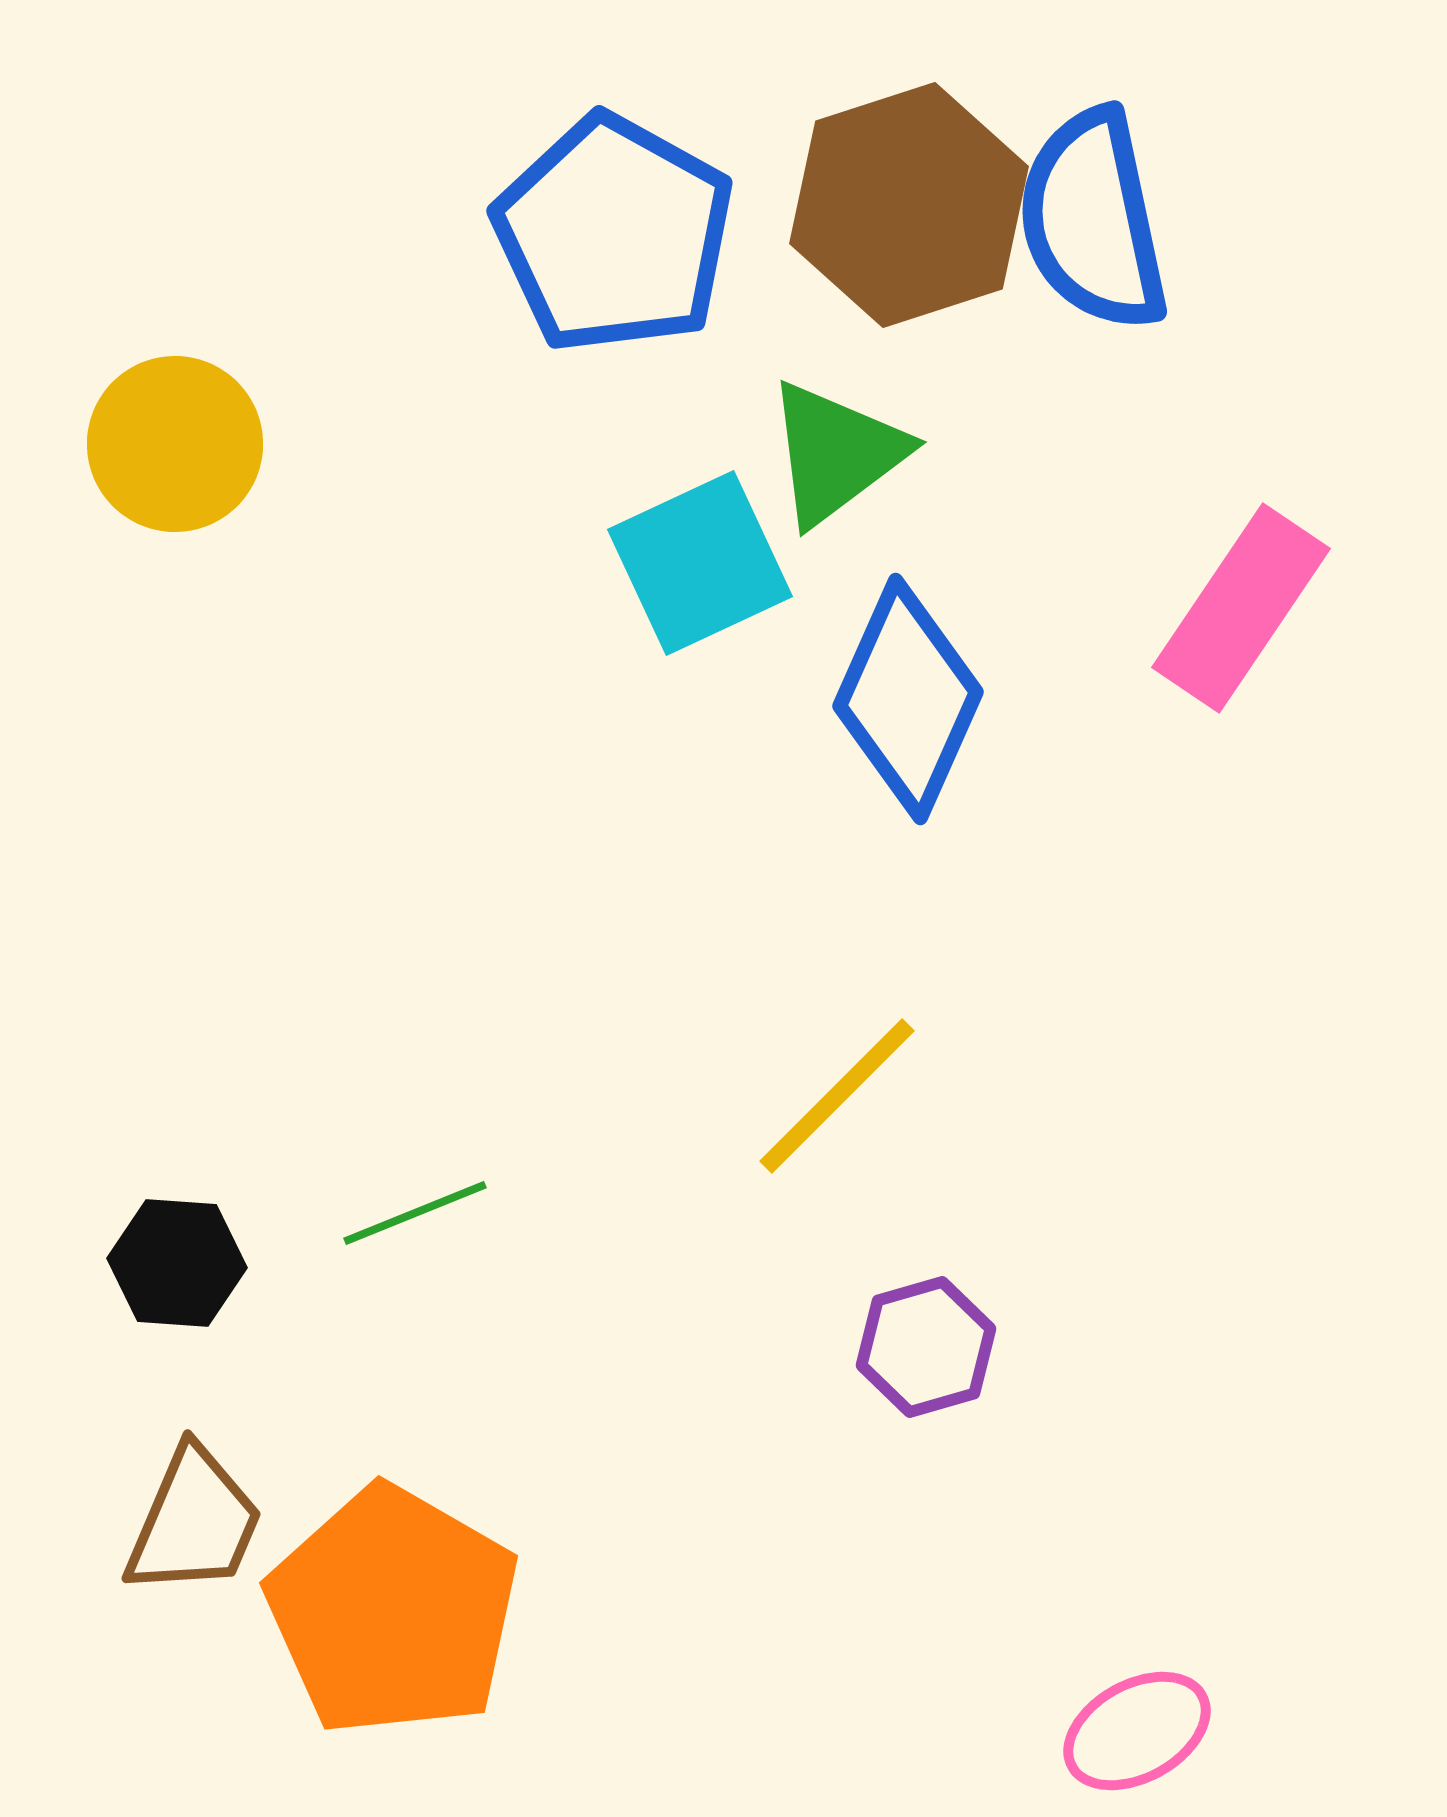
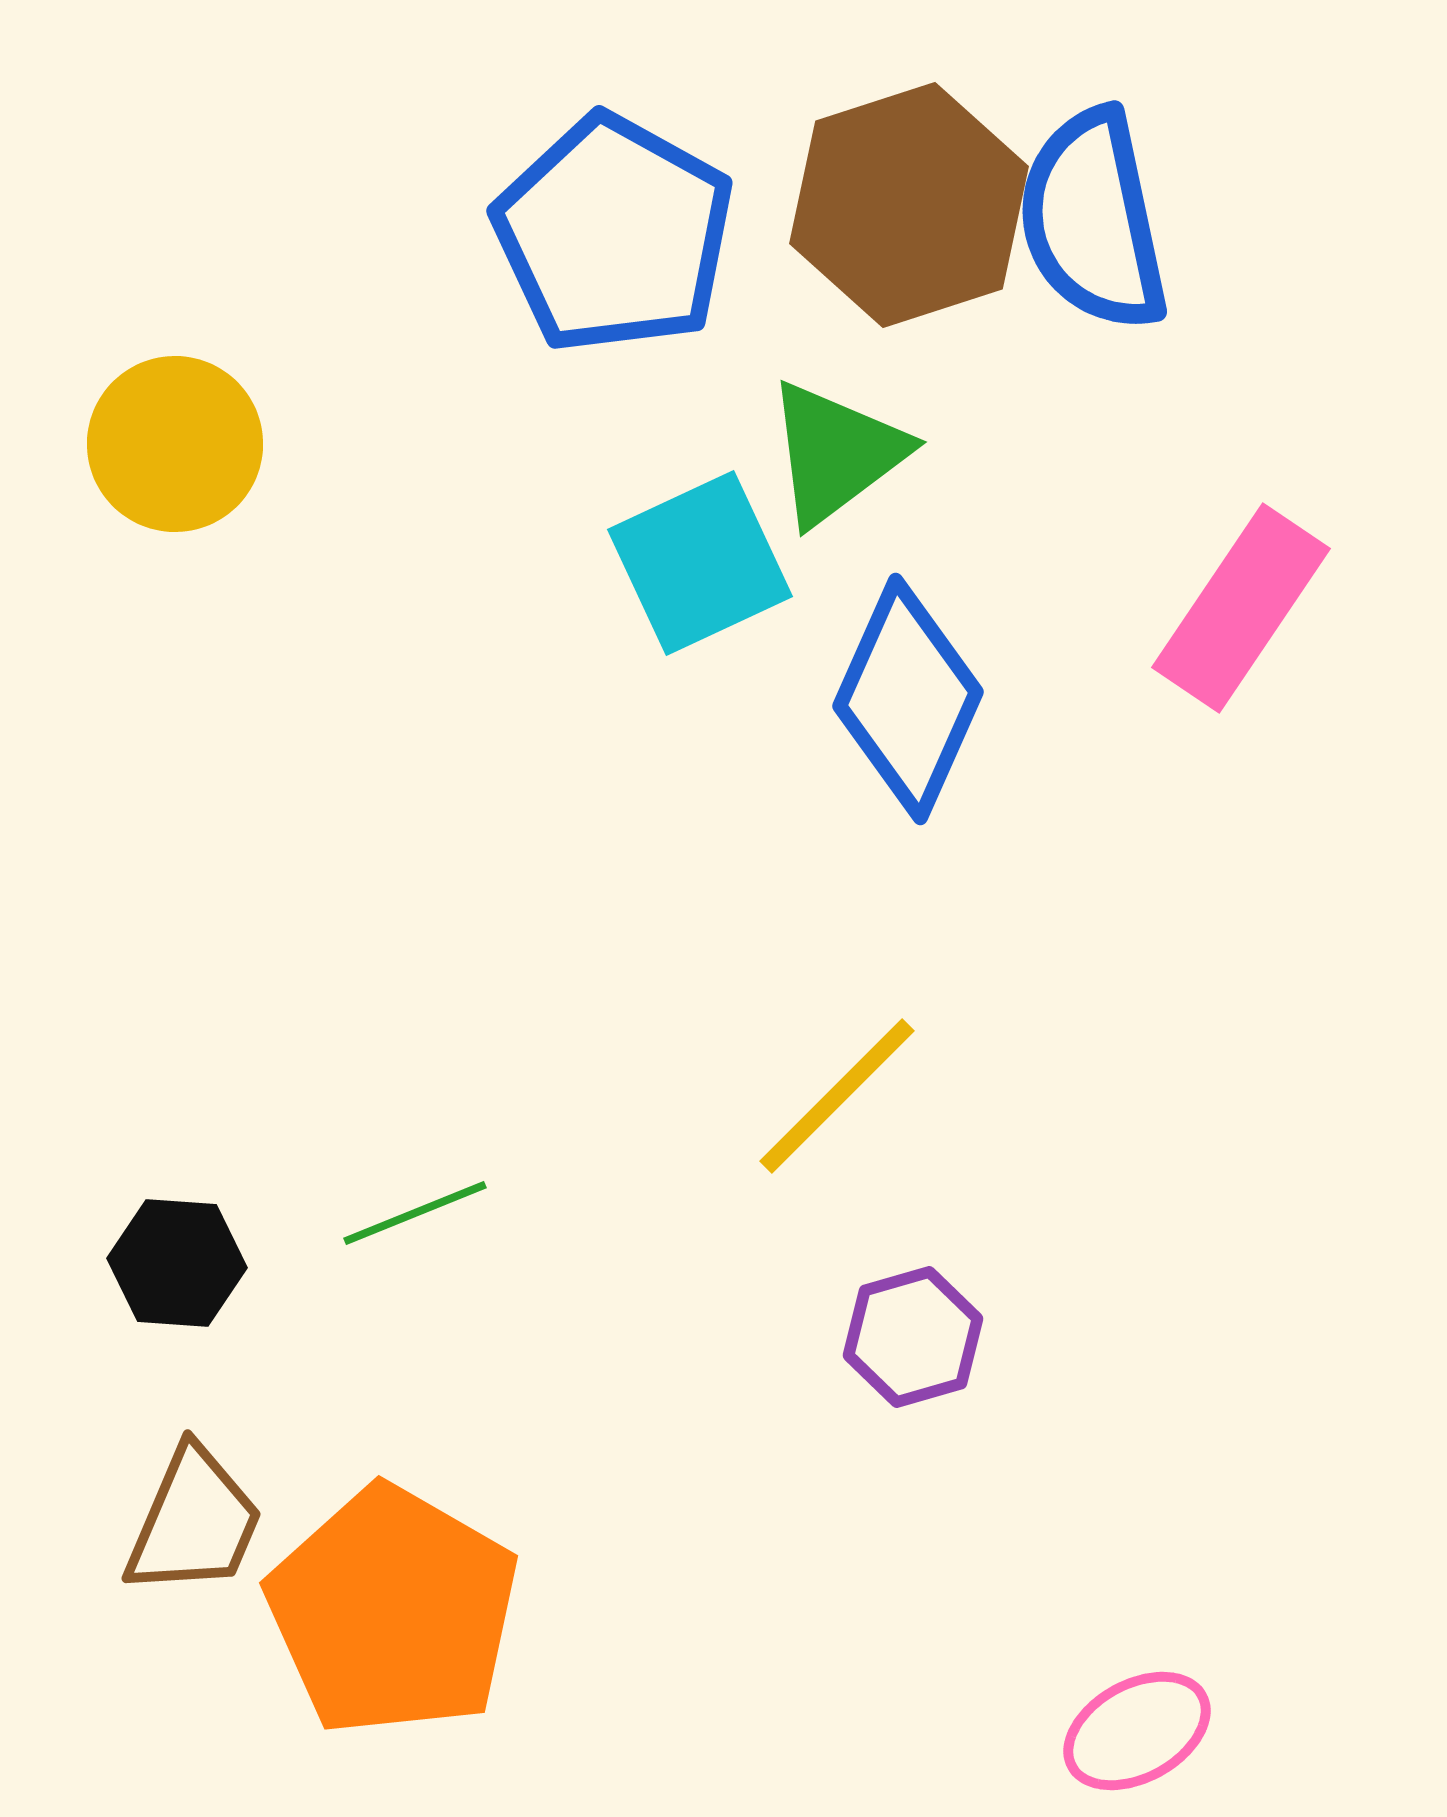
purple hexagon: moved 13 px left, 10 px up
